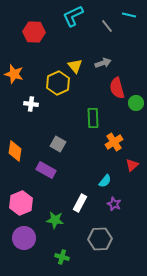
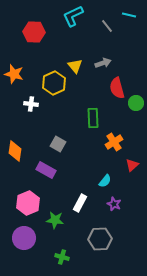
yellow hexagon: moved 4 px left
pink hexagon: moved 7 px right
